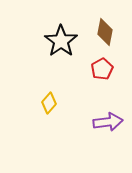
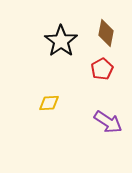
brown diamond: moved 1 px right, 1 px down
yellow diamond: rotated 45 degrees clockwise
purple arrow: rotated 40 degrees clockwise
